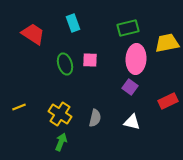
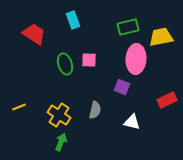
cyan rectangle: moved 3 px up
green rectangle: moved 1 px up
red trapezoid: moved 1 px right
yellow trapezoid: moved 6 px left, 6 px up
pink square: moved 1 px left
purple square: moved 8 px left; rotated 14 degrees counterclockwise
red rectangle: moved 1 px left, 1 px up
yellow cross: moved 1 px left, 1 px down
gray semicircle: moved 8 px up
